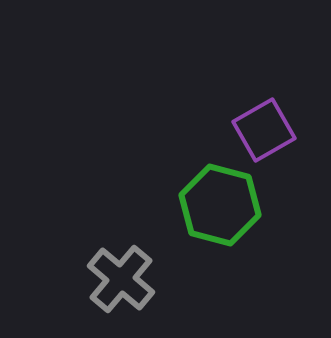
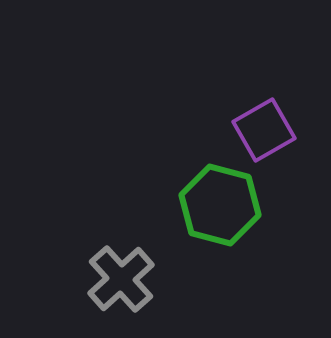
gray cross: rotated 8 degrees clockwise
